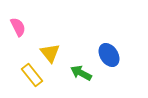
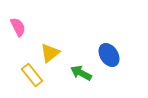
yellow triangle: rotated 30 degrees clockwise
